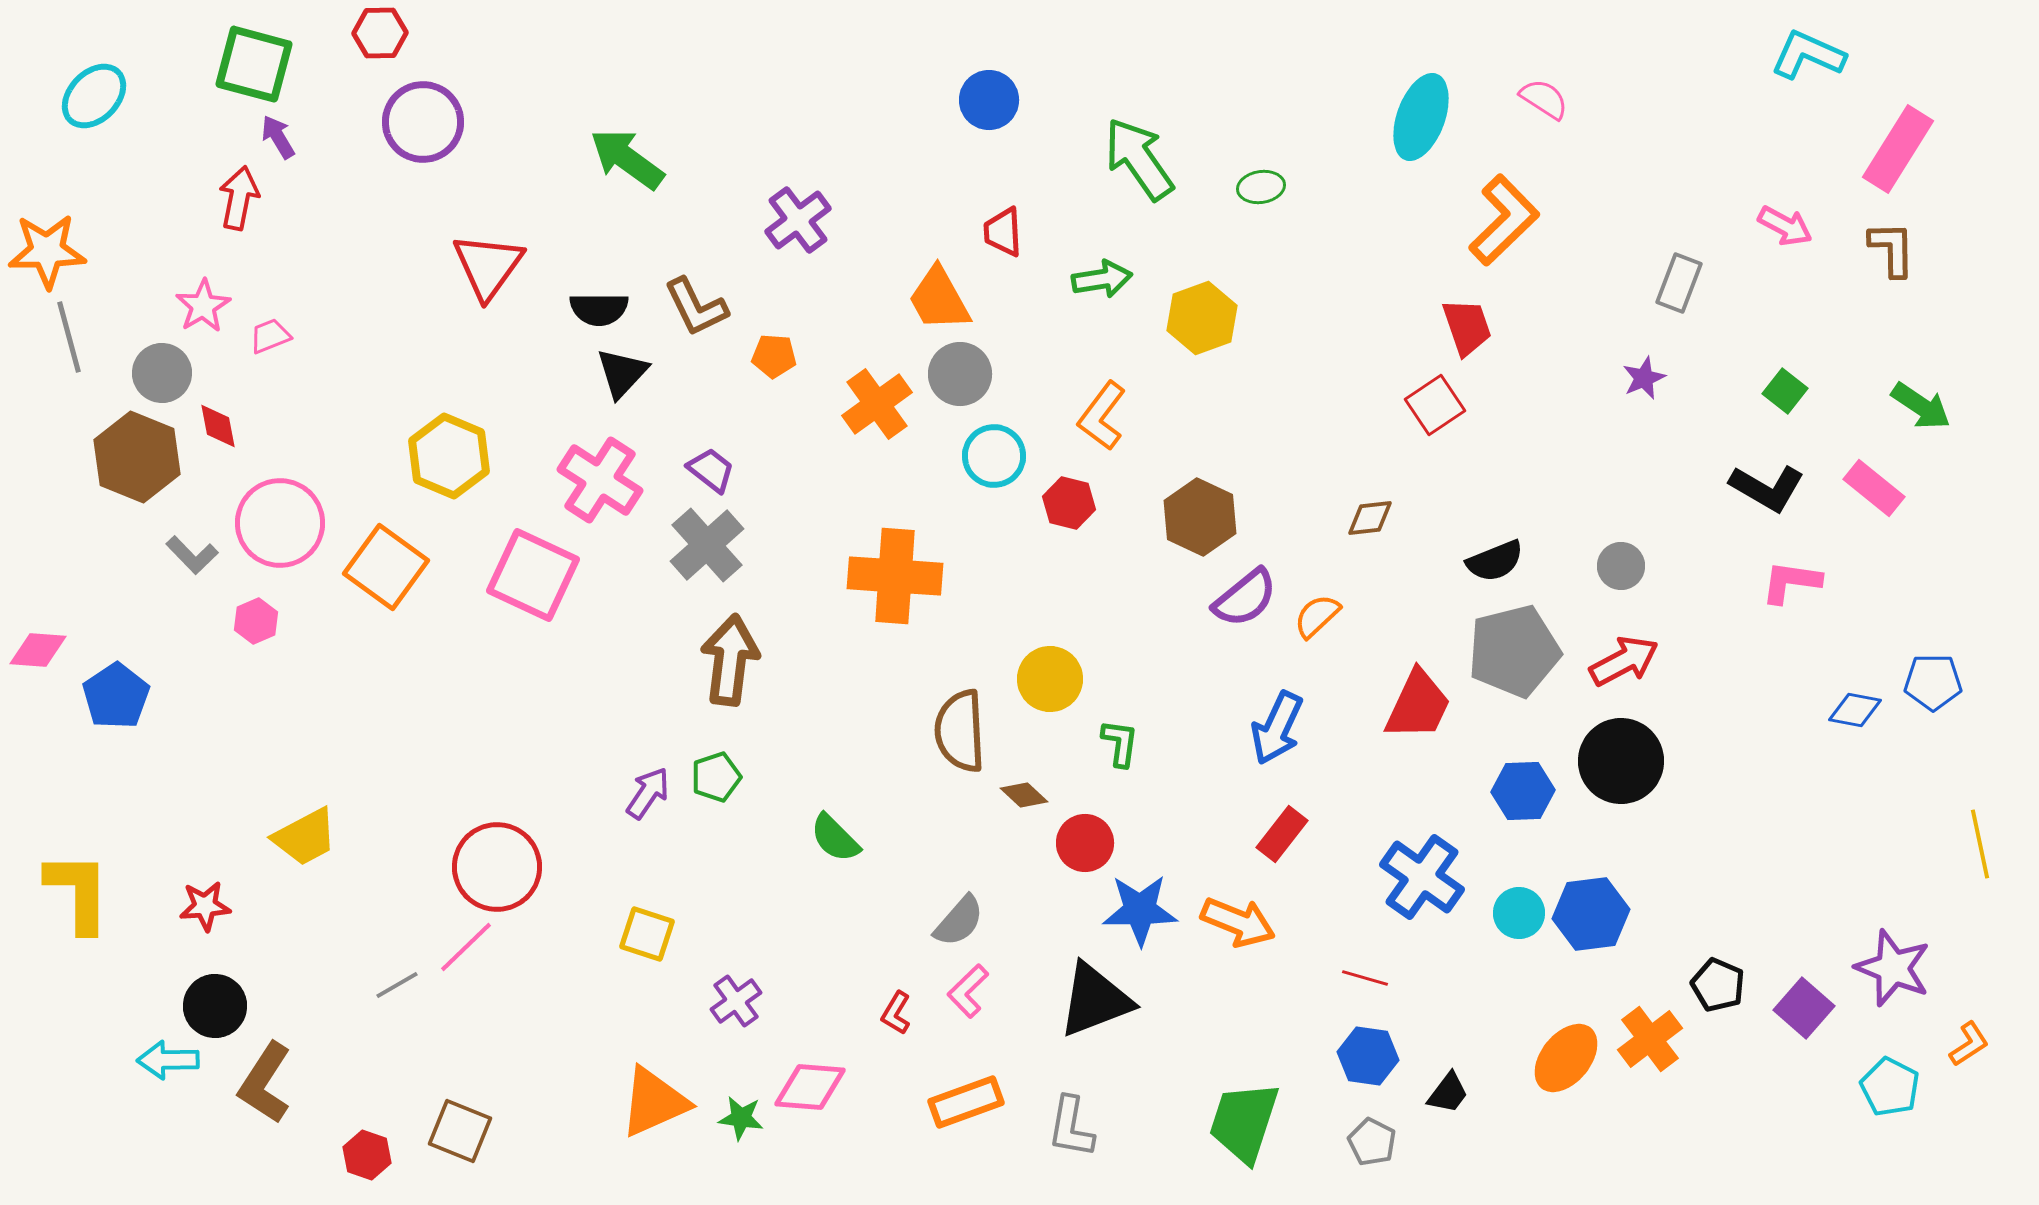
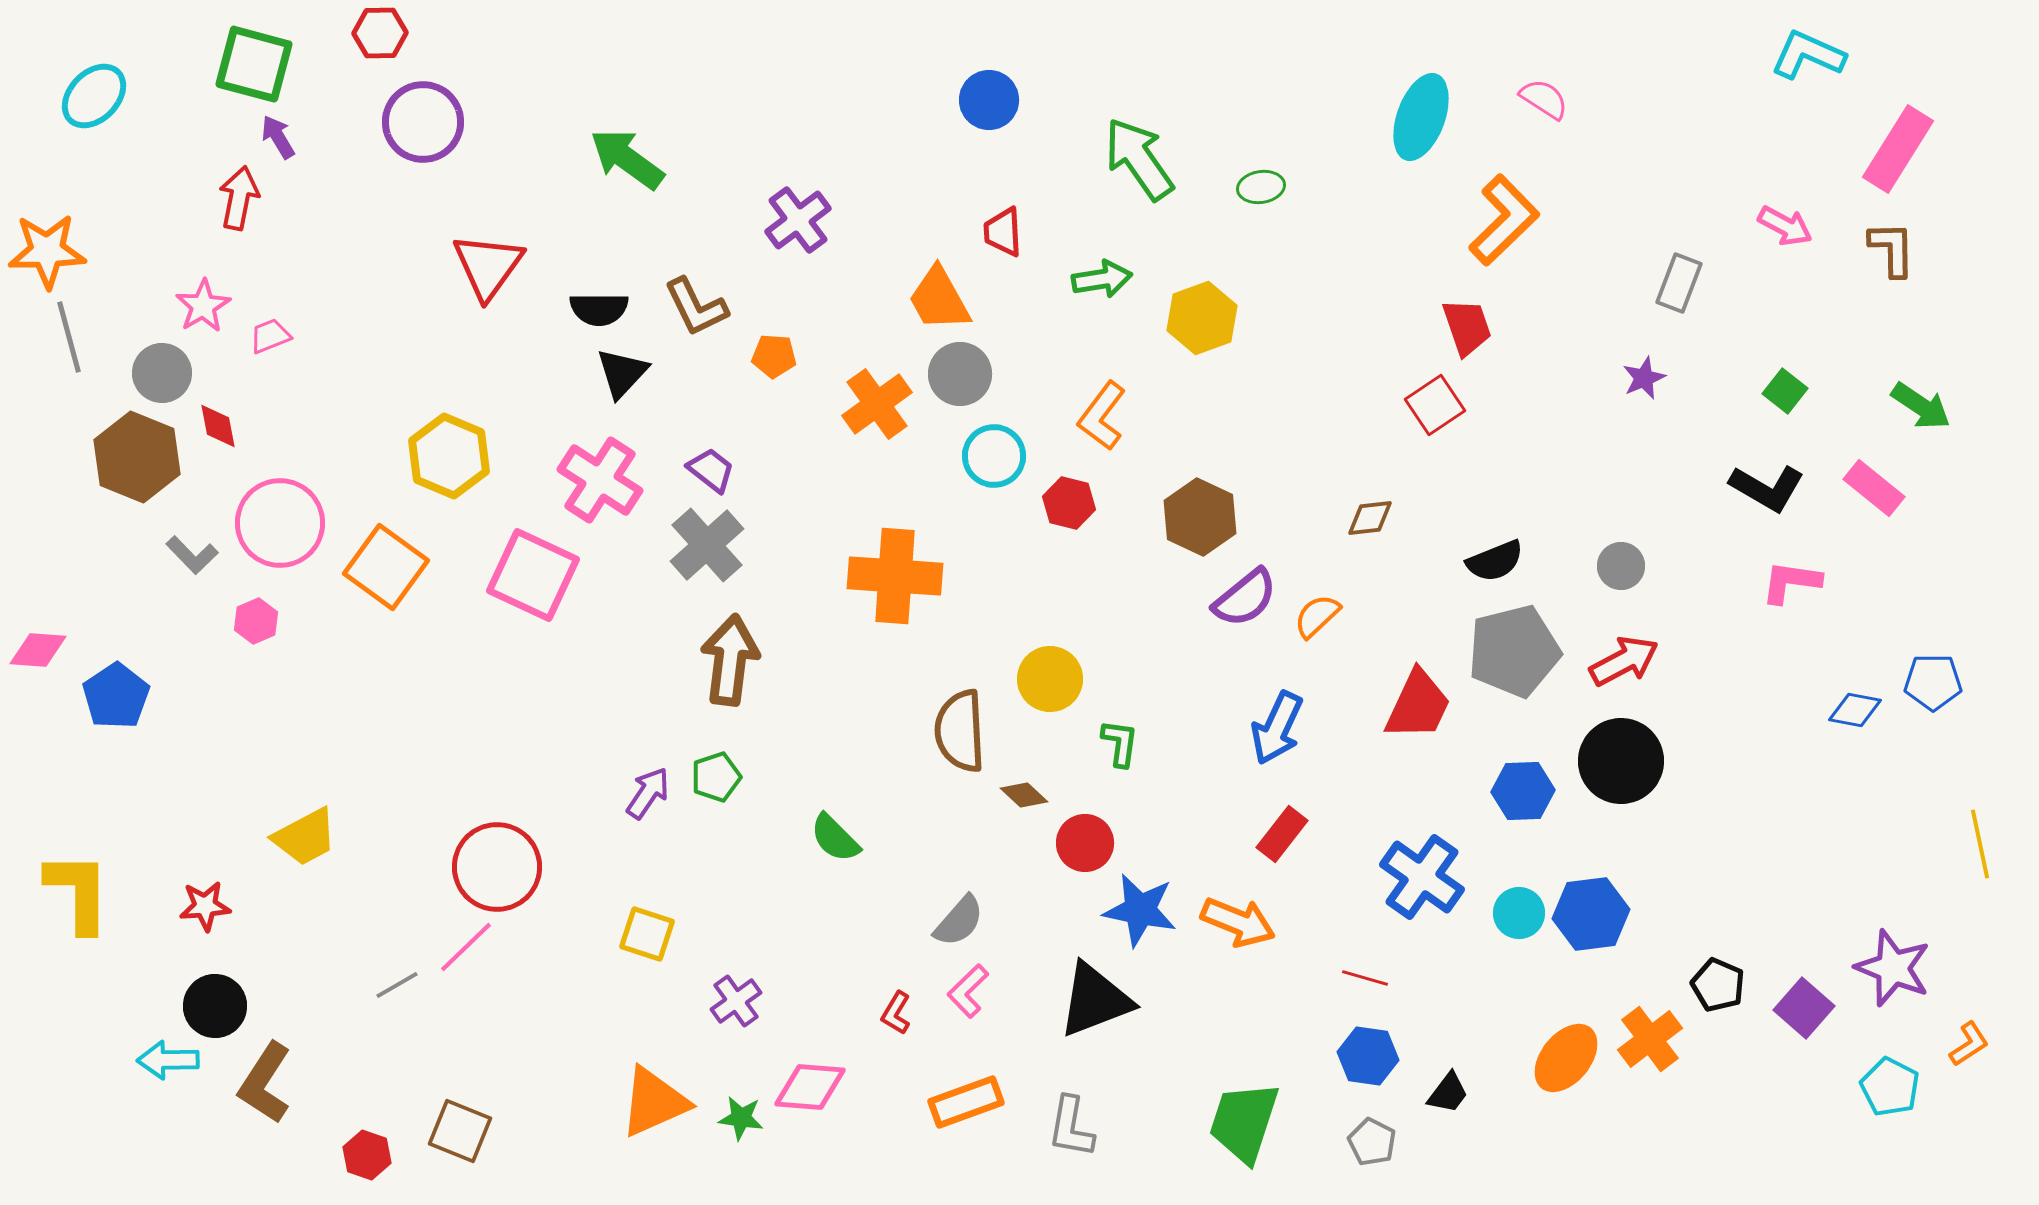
blue star at (1140, 910): rotated 12 degrees clockwise
